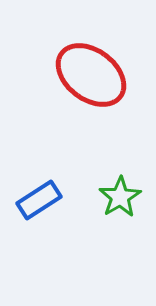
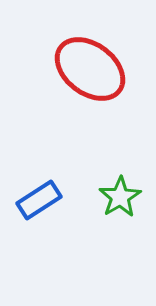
red ellipse: moved 1 px left, 6 px up
